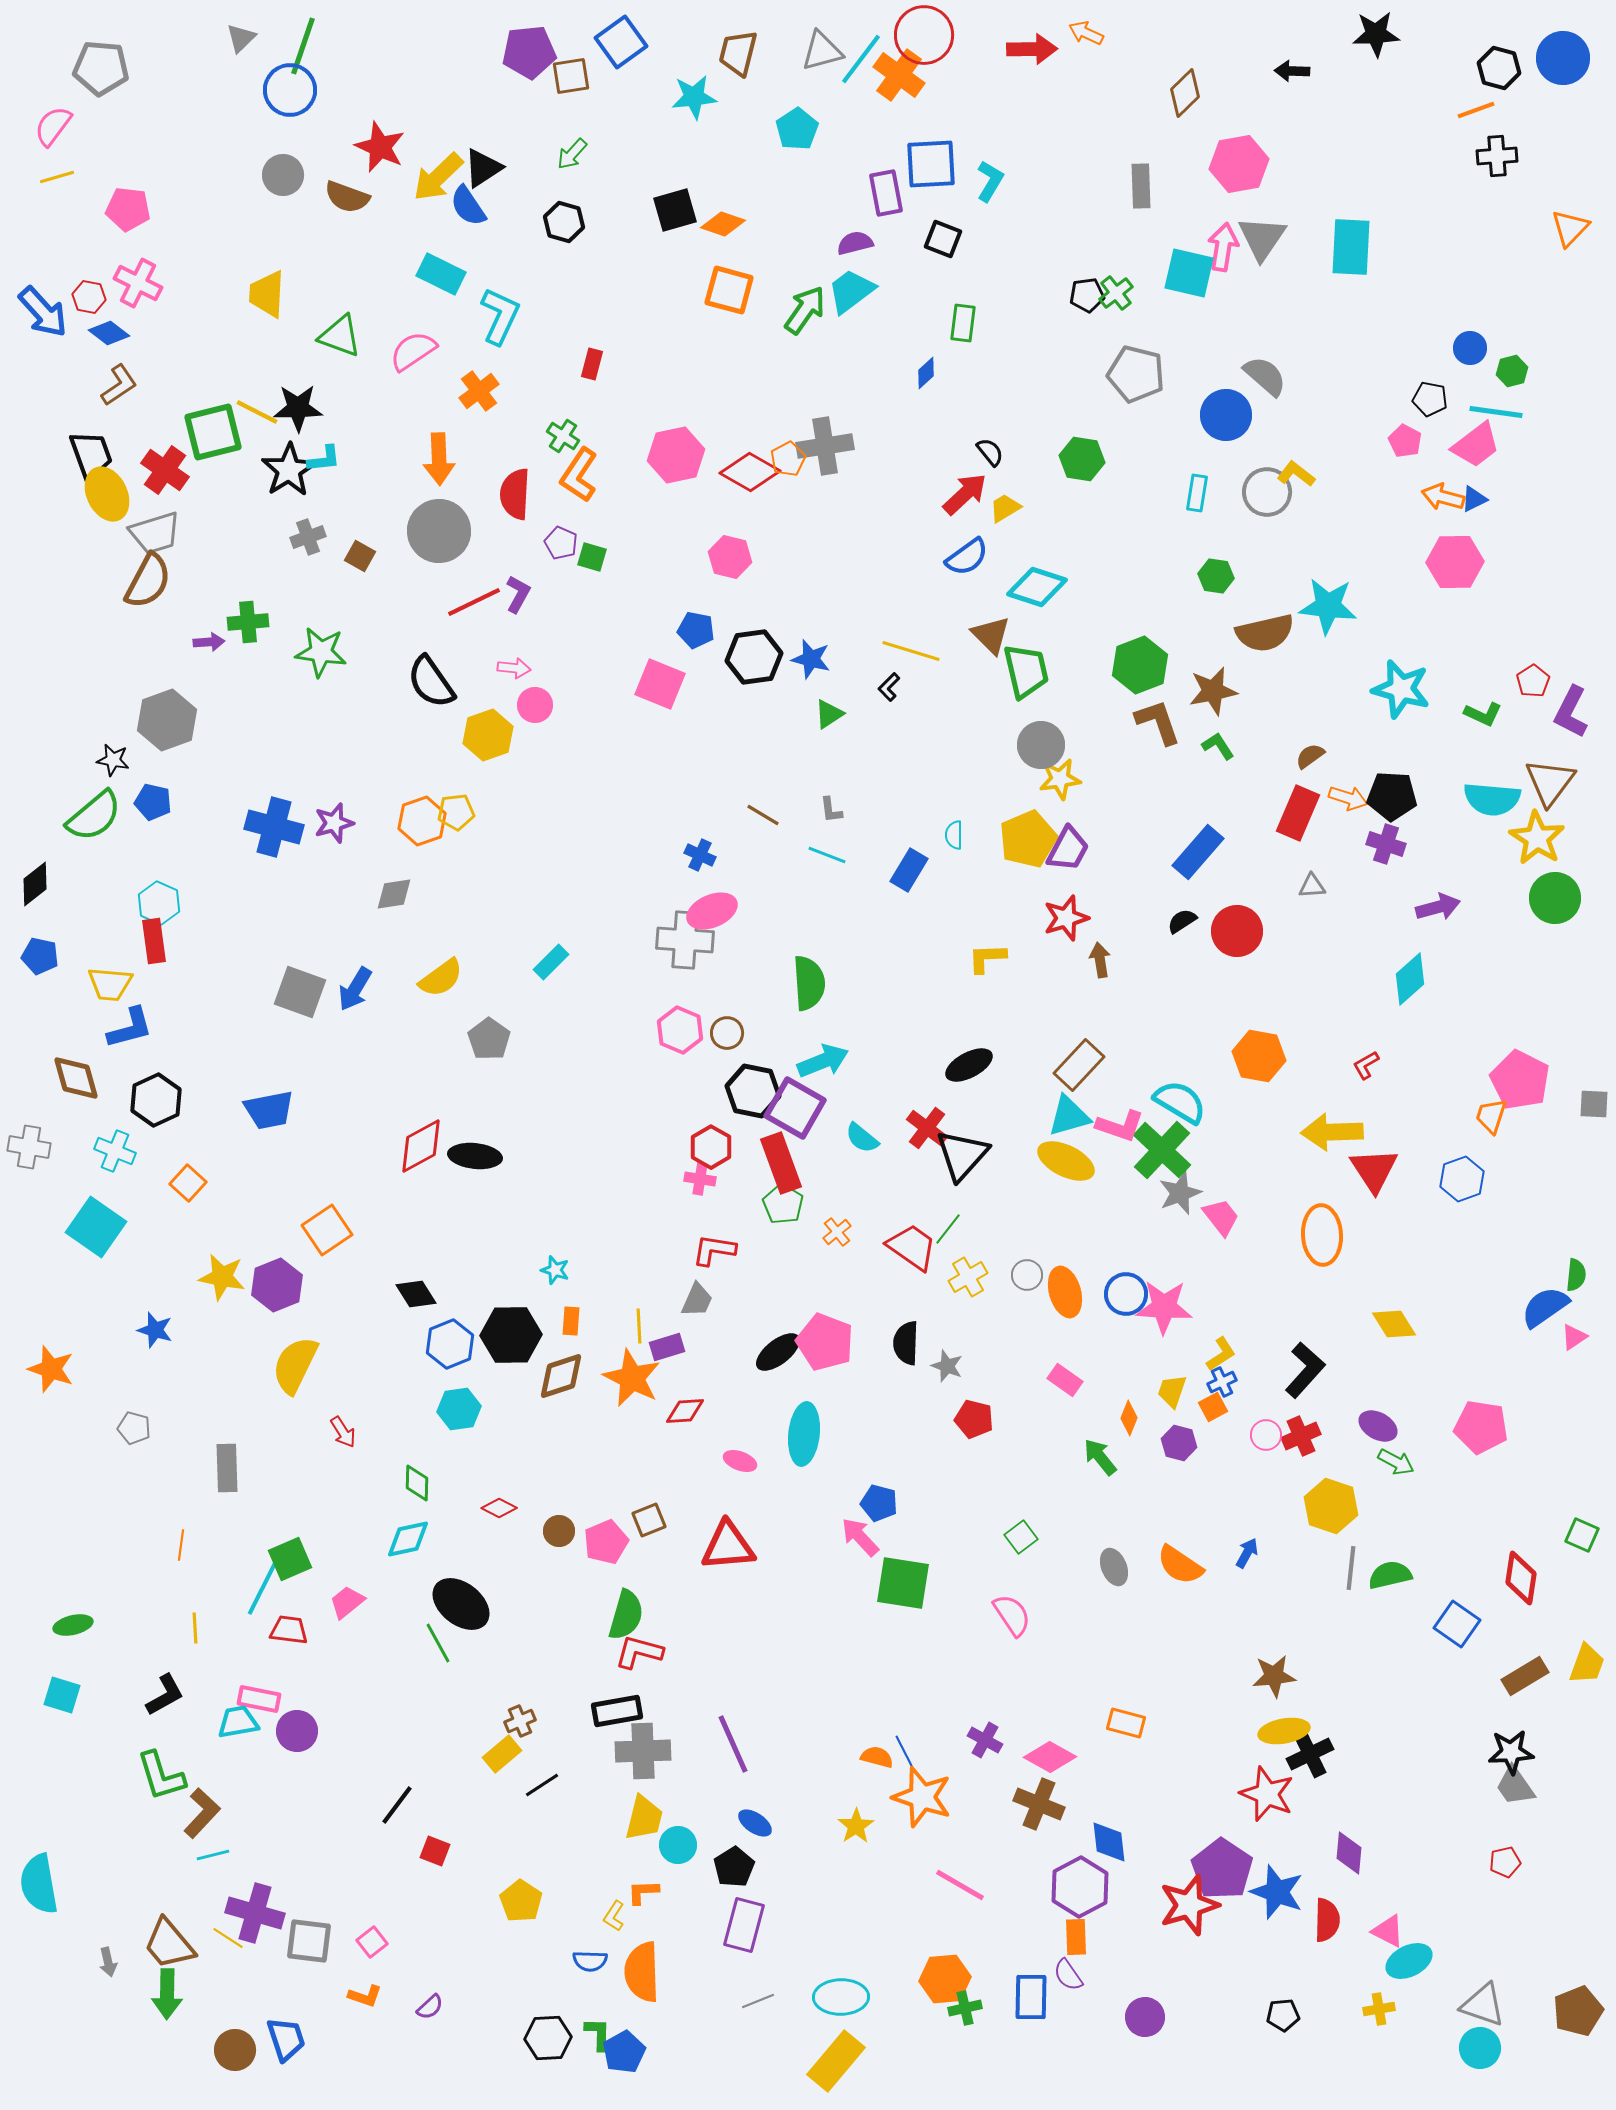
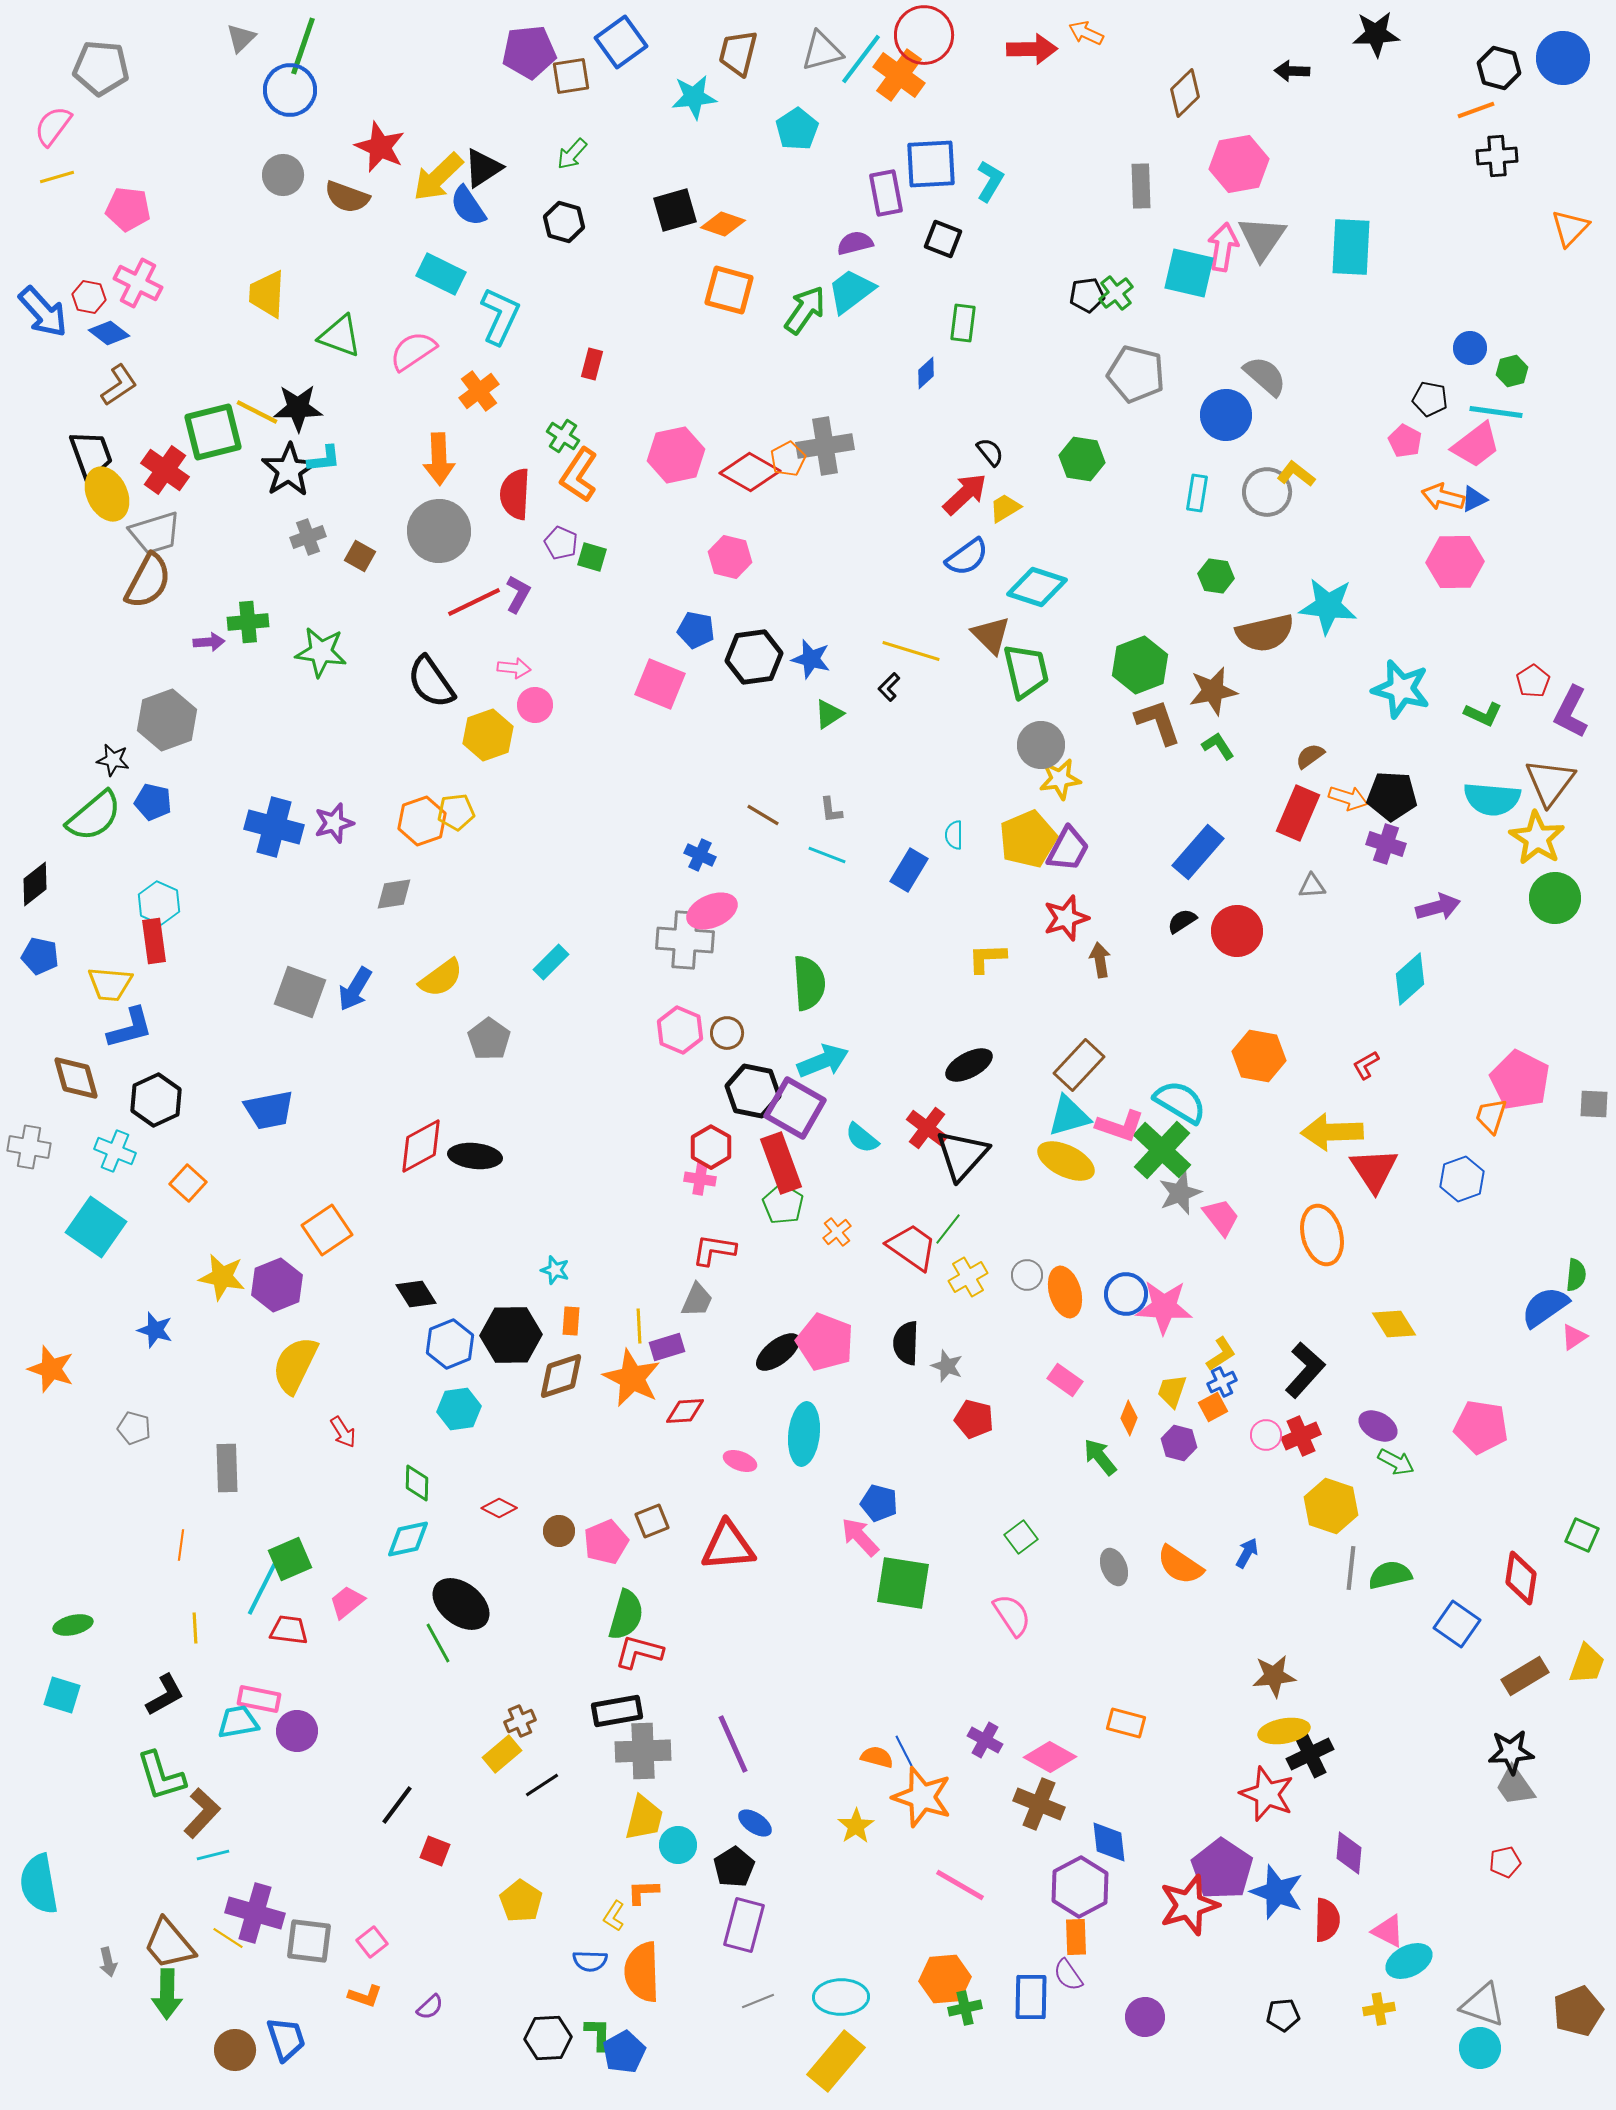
orange ellipse at (1322, 1235): rotated 12 degrees counterclockwise
brown square at (649, 1520): moved 3 px right, 1 px down
